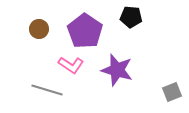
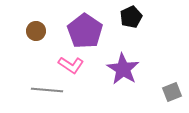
black pentagon: rotated 30 degrees counterclockwise
brown circle: moved 3 px left, 2 px down
purple star: moved 6 px right, 1 px up; rotated 16 degrees clockwise
gray line: rotated 12 degrees counterclockwise
